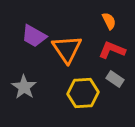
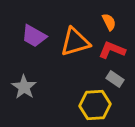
orange semicircle: moved 1 px down
orange triangle: moved 8 px right, 7 px up; rotated 48 degrees clockwise
yellow hexagon: moved 12 px right, 12 px down
